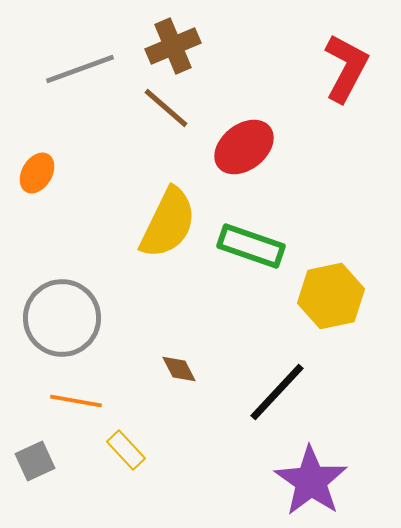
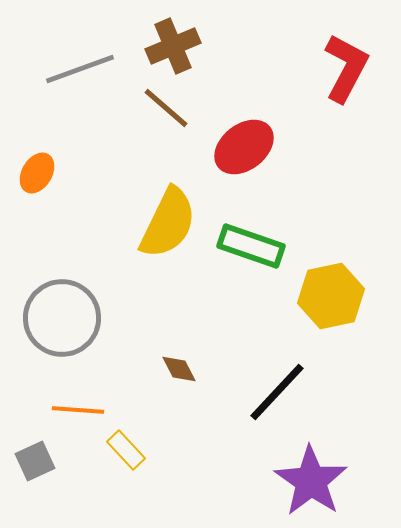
orange line: moved 2 px right, 9 px down; rotated 6 degrees counterclockwise
